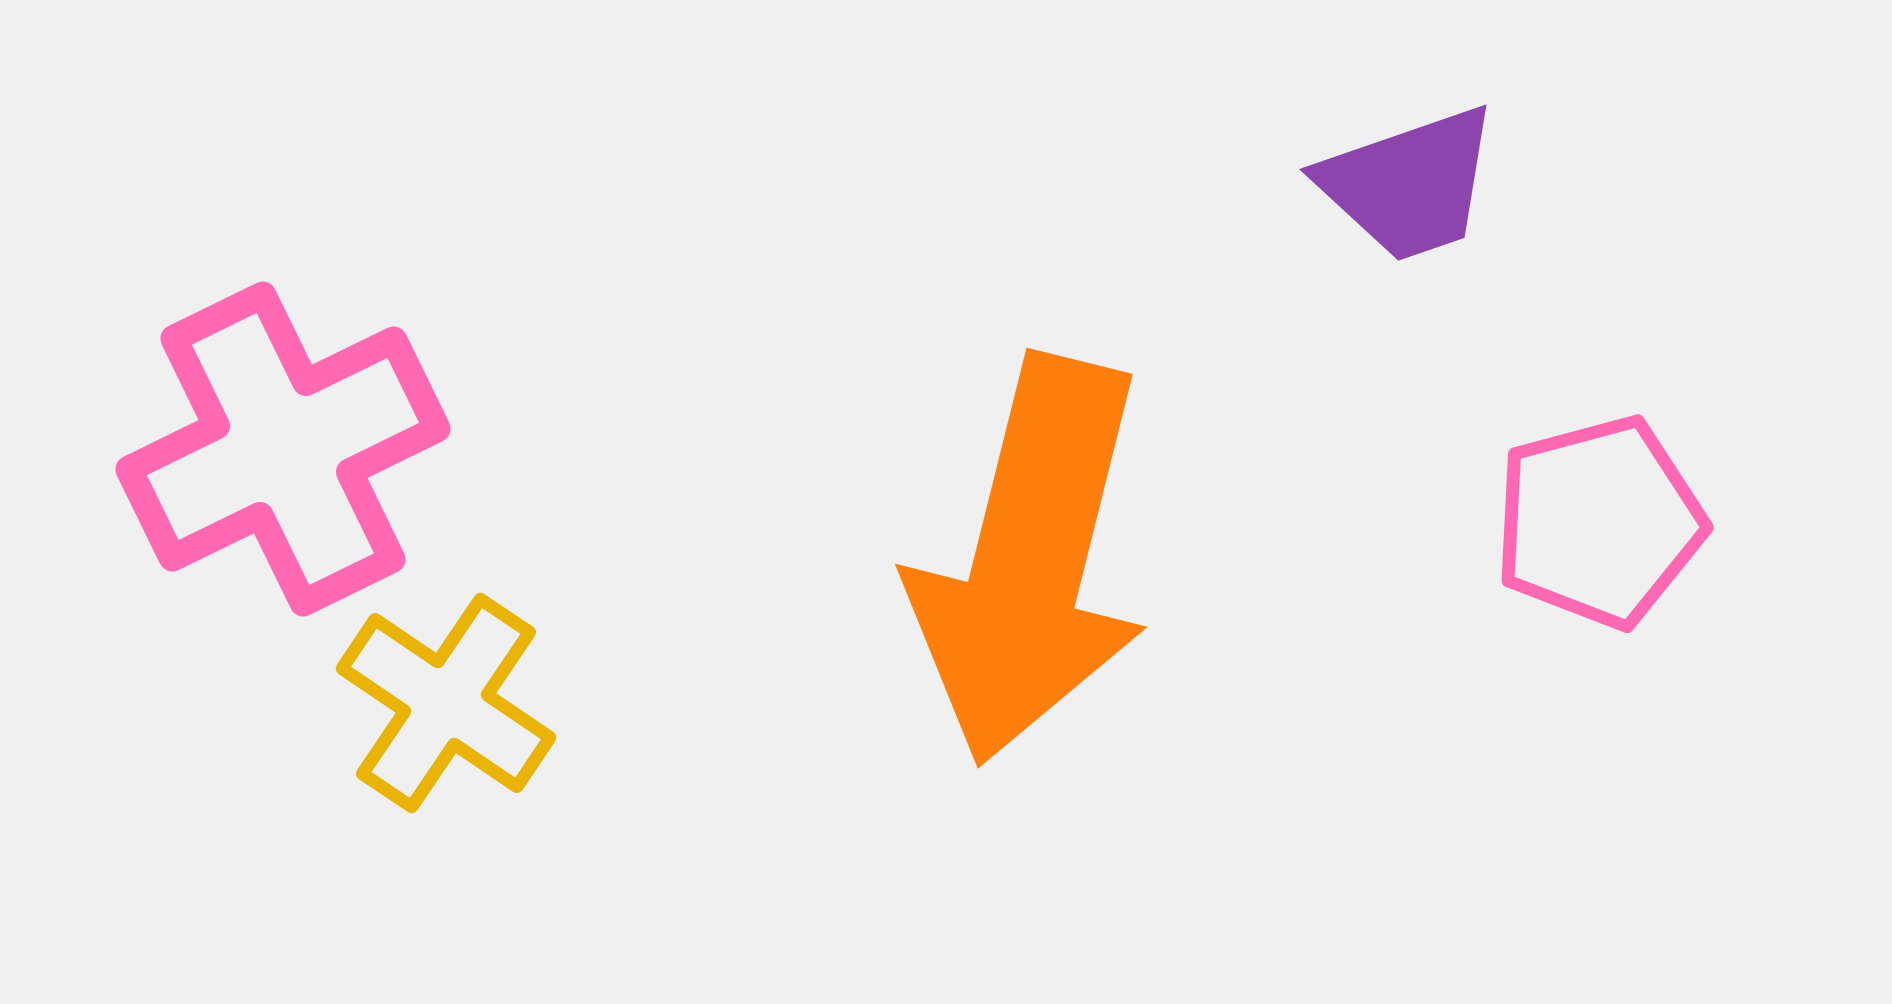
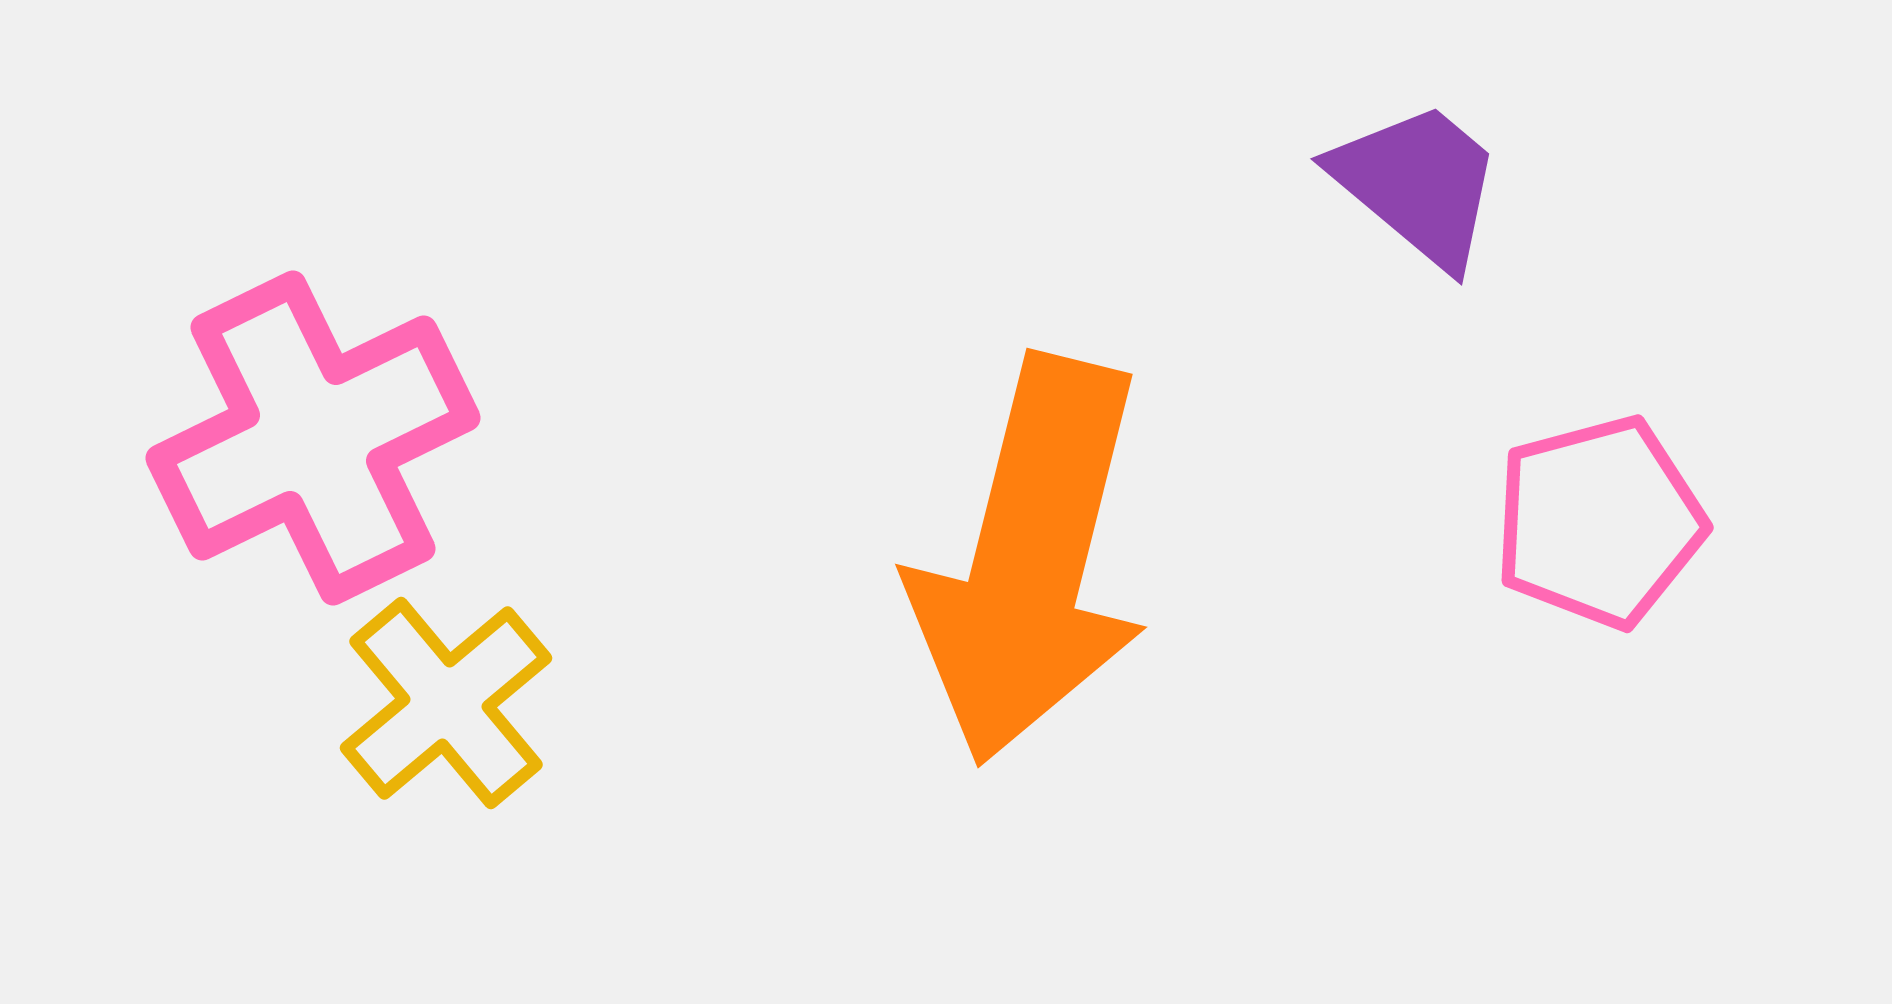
purple trapezoid: moved 9 px right; rotated 121 degrees counterclockwise
pink cross: moved 30 px right, 11 px up
yellow cross: rotated 16 degrees clockwise
